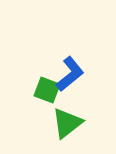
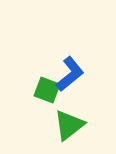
green triangle: moved 2 px right, 2 px down
